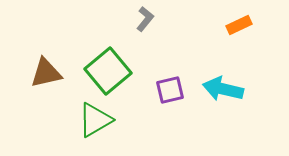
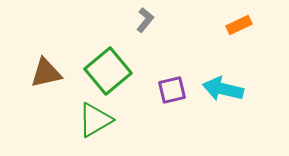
gray L-shape: moved 1 px down
purple square: moved 2 px right
